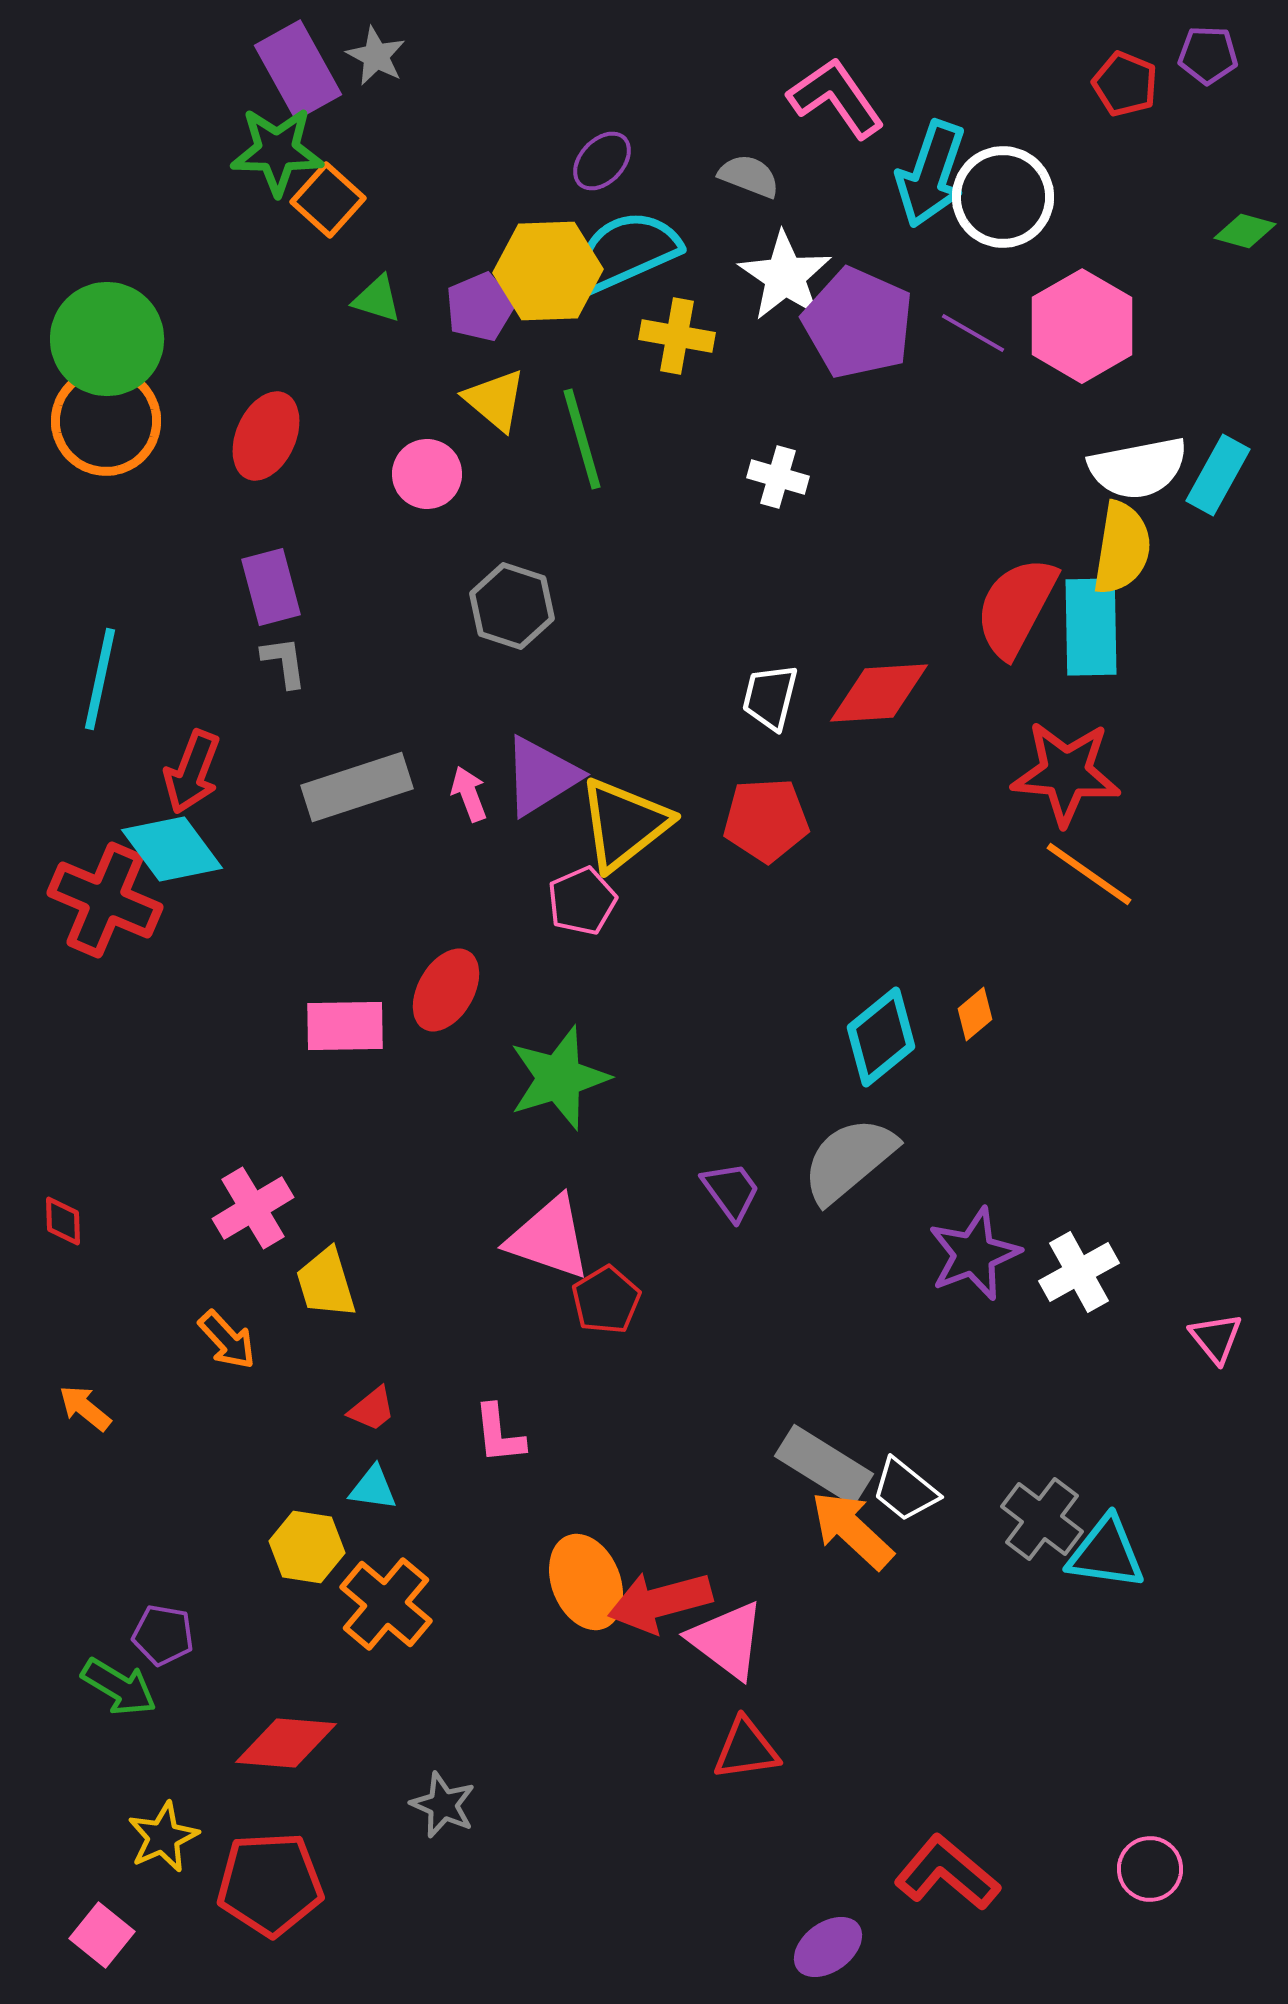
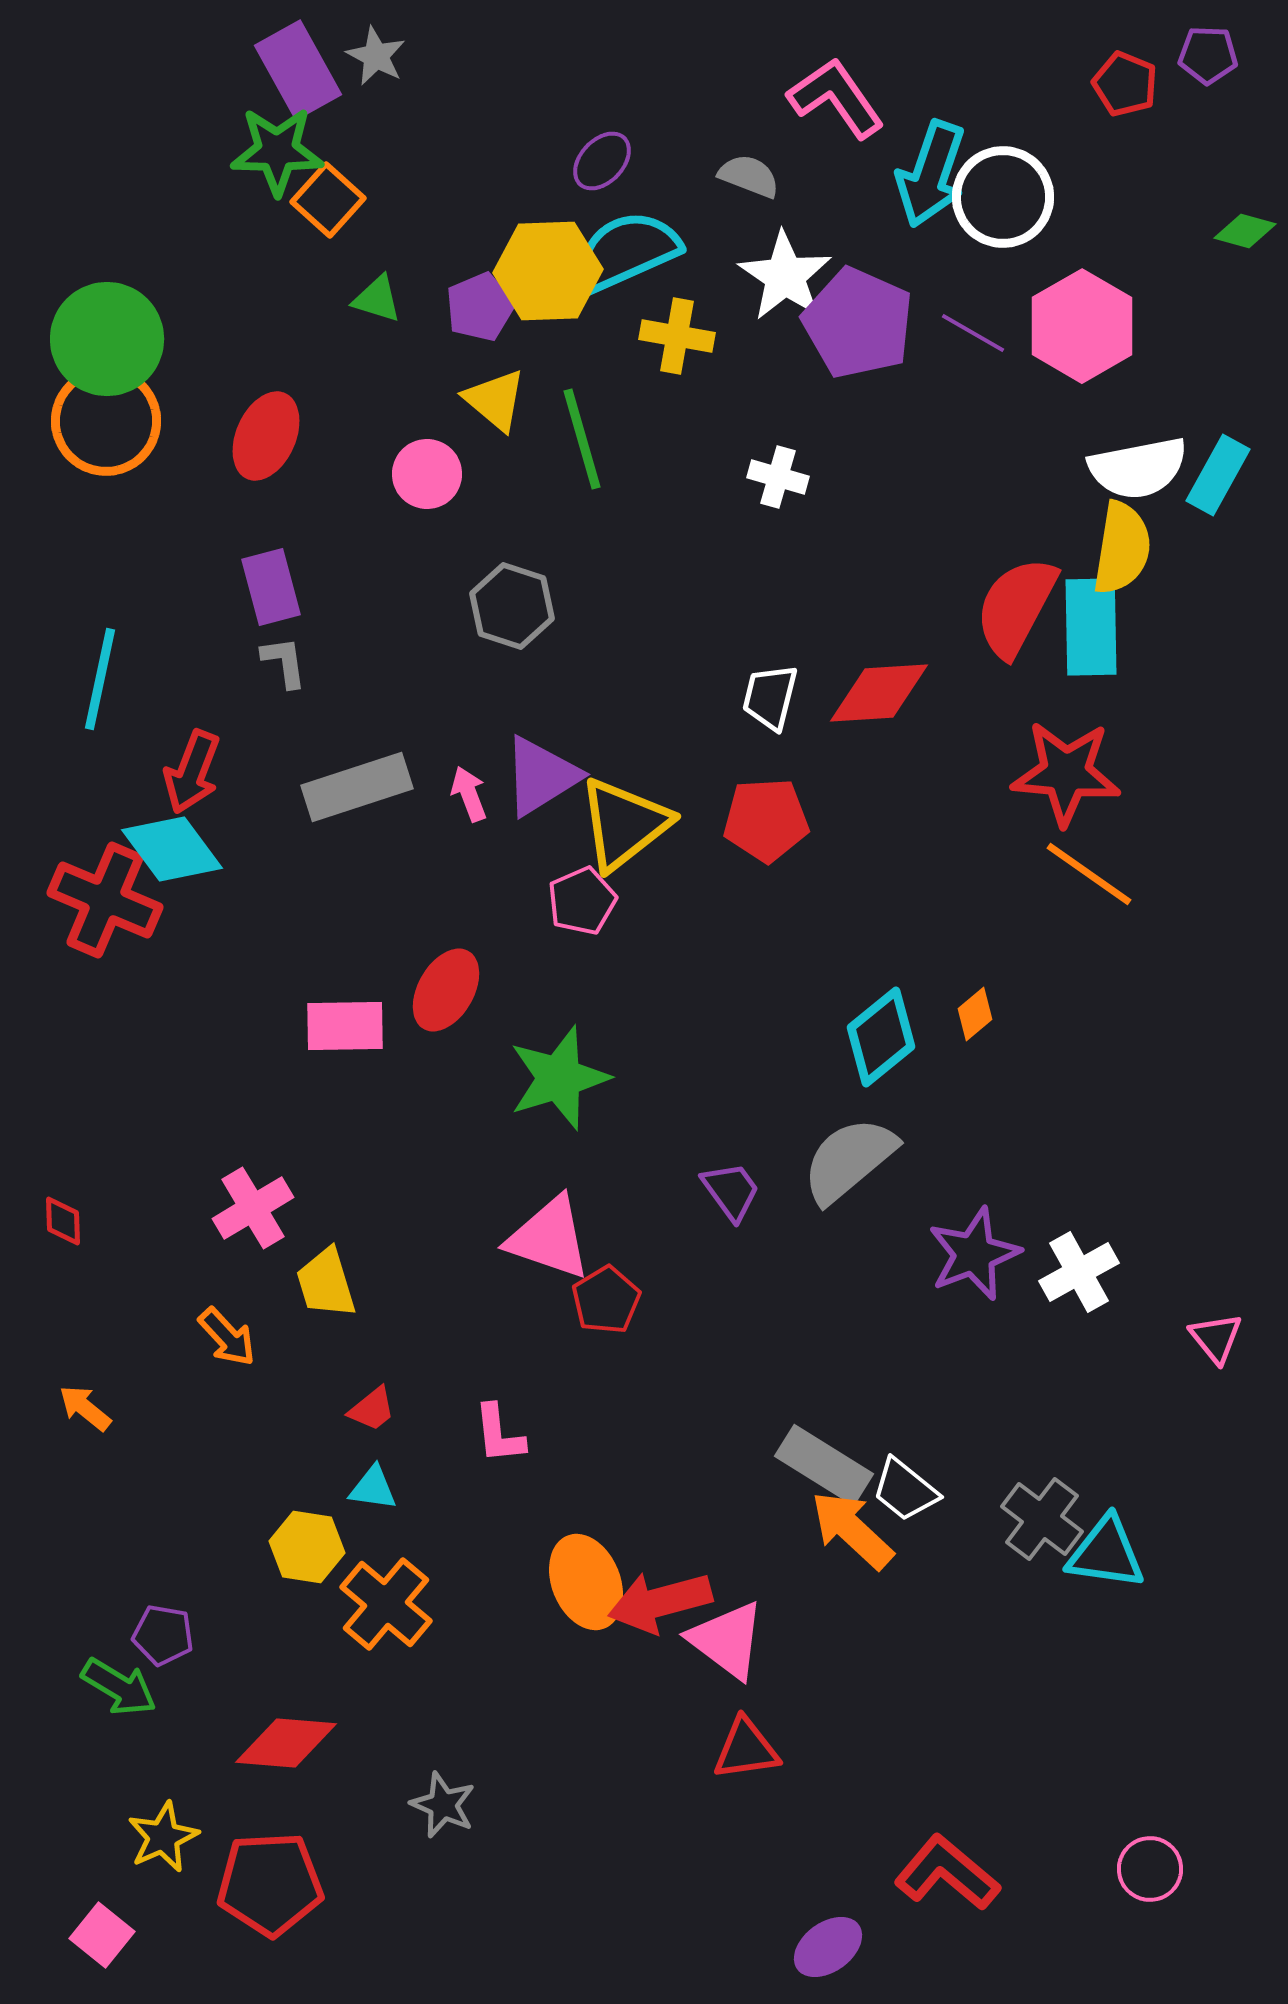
orange arrow at (227, 1340): moved 3 px up
